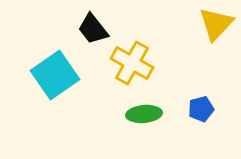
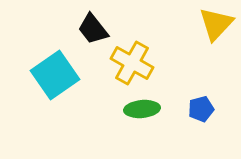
green ellipse: moved 2 px left, 5 px up
